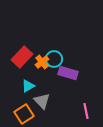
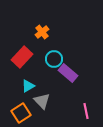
orange cross: moved 30 px up
purple rectangle: rotated 24 degrees clockwise
orange square: moved 3 px left, 1 px up
